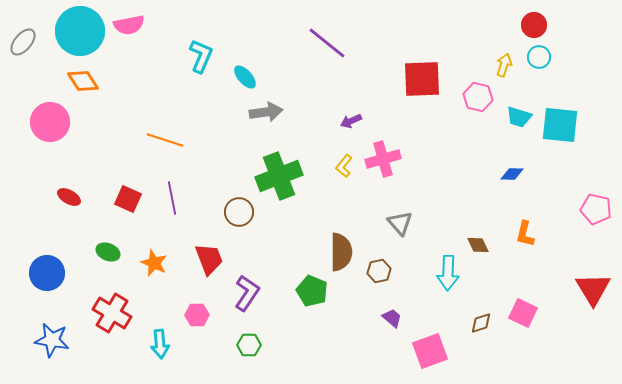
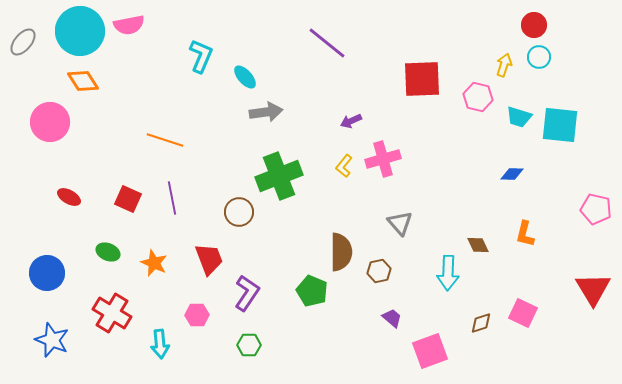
blue star at (52, 340): rotated 12 degrees clockwise
